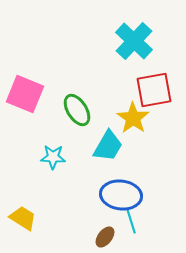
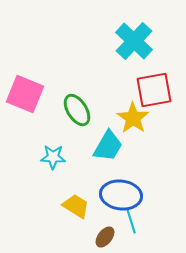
yellow trapezoid: moved 53 px right, 12 px up
